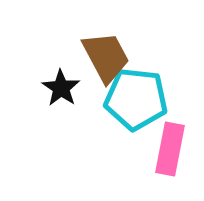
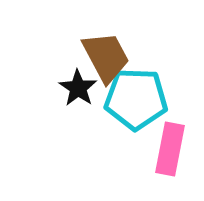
black star: moved 17 px right
cyan pentagon: rotated 4 degrees counterclockwise
